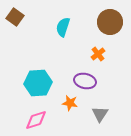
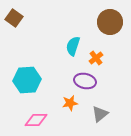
brown square: moved 1 px left, 1 px down
cyan semicircle: moved 10 px right, 19 px down
orange cross: moved 2 px left, 4 px down
cyan hexagon: moved 11 px left, 3 px up
orange star: rotated 21 degrees counterclockwise
gray triangle: rotated 18 degrees clockwise
pink diamond: rotated 15 degrees clockwise
